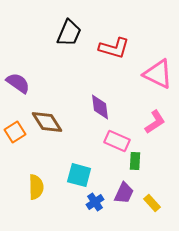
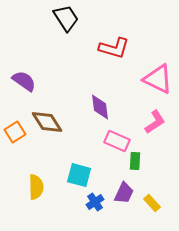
black trapezoid: moved 3 px left, 15 px up; rotated 56 degrees counterclockwise
pink triangle: moved 5 px down
purple semicircle: moved 6 px right, 2 px up
